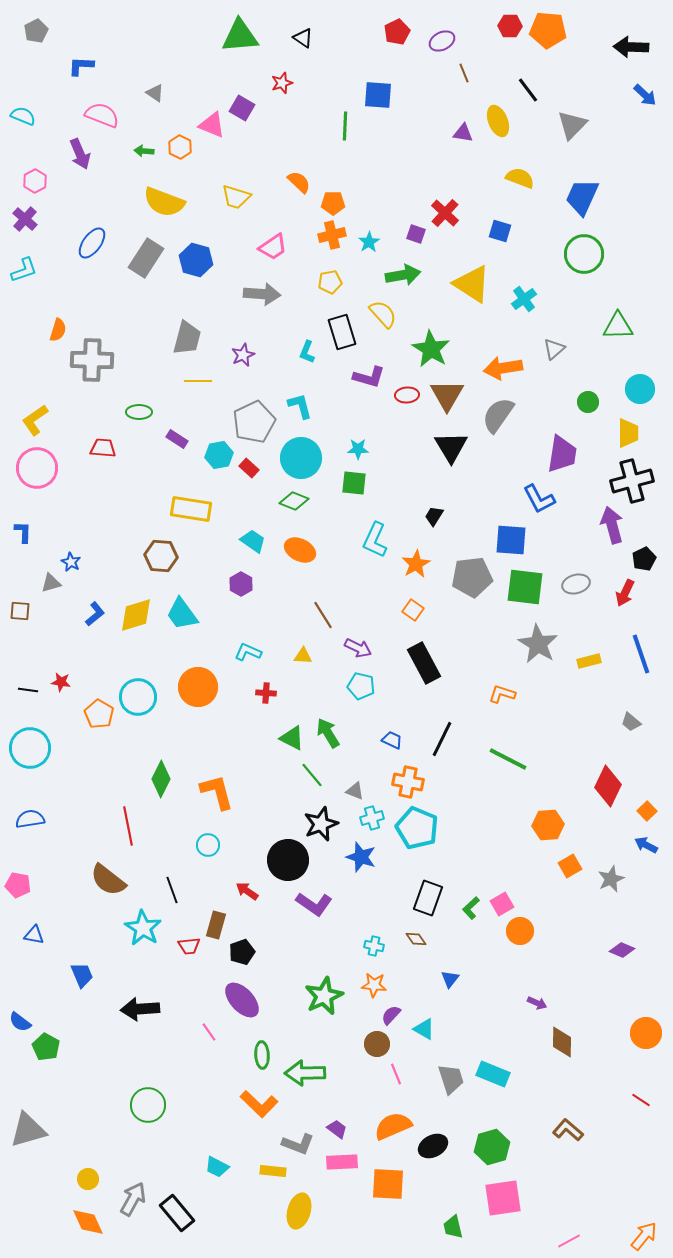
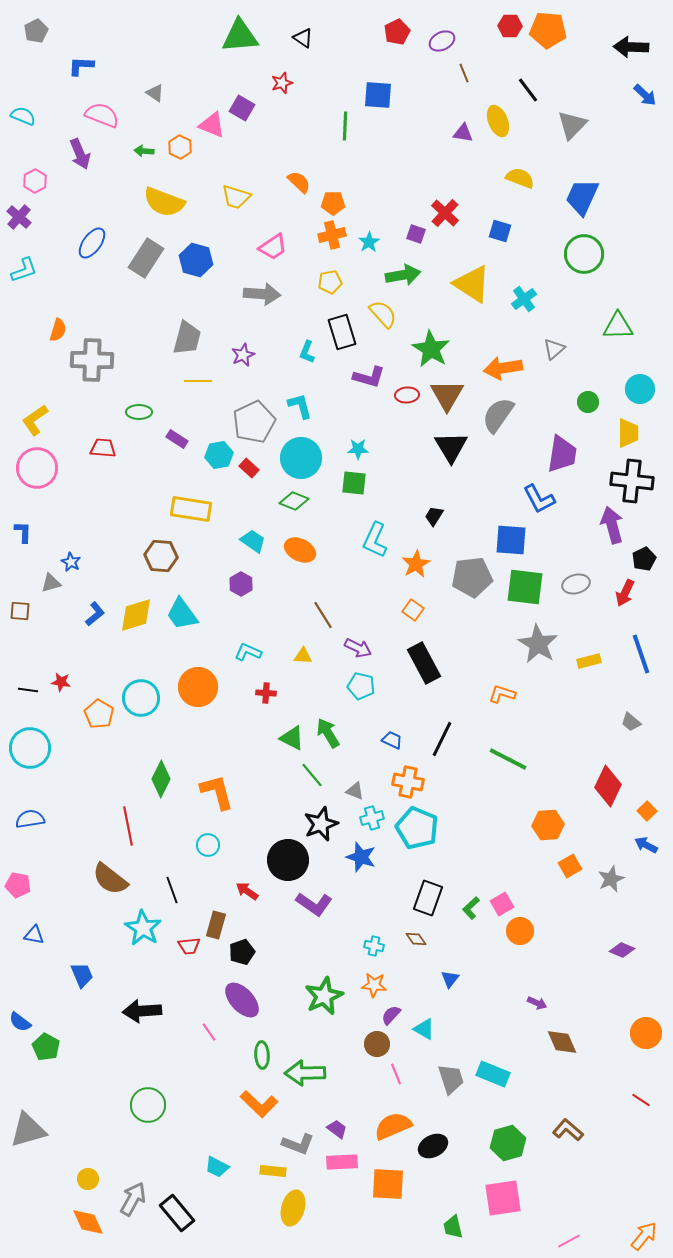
purple cross at (25, 219): moved 6 px left, 2 px up
black cross at (632, 481): rotated 21 degrees clockwise
cyan circle at (138, 697): moved 3 px right, 1 px down
brown semicircle at (108, 880): moved 2 px right, 1 px up
black arrow at (140, 1009): moved 2 px right, 2 px down
brown diamond at (562, 1042): rotated 24 degrees counterclockwise
green hexagon at (492, 1147): moved 16 px right, 4 px up
yellow ellipse at (299, 1211): moved 6 px left, 3 px up
